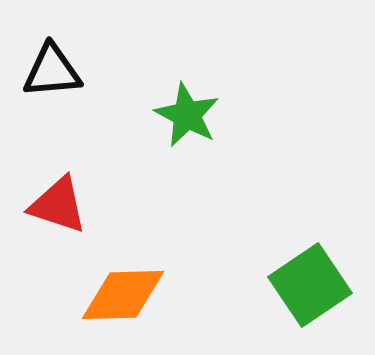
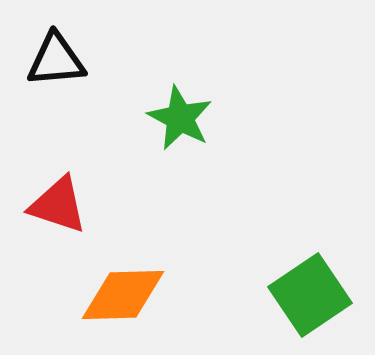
black triangle: moved 4 px right, 11 px up
green star: moved 7 px left, 3 px down
green square: moved 10 px down
